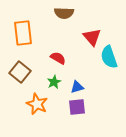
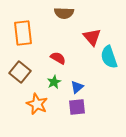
blue triangle: rotated 24 degrees counterclockwise
